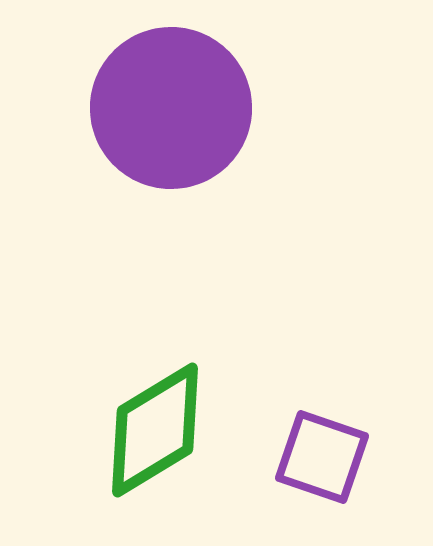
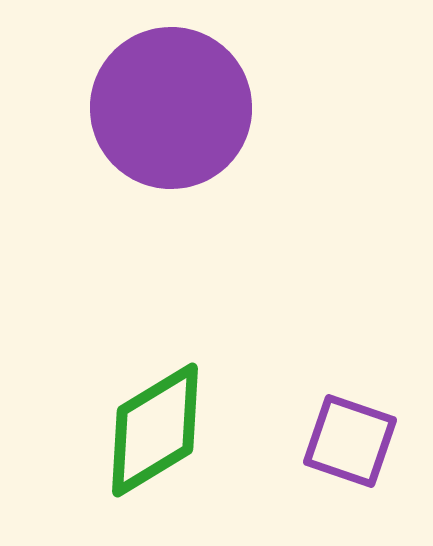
purple square: moved 28 px right, 16 px up
